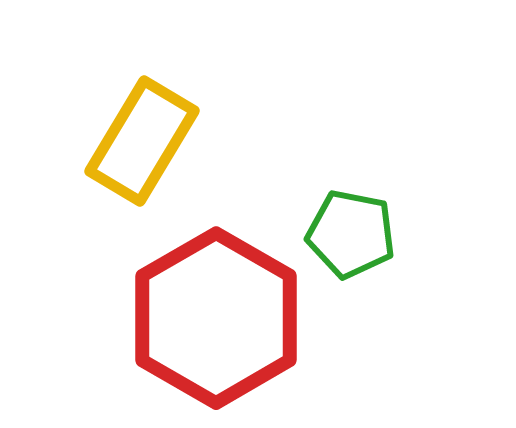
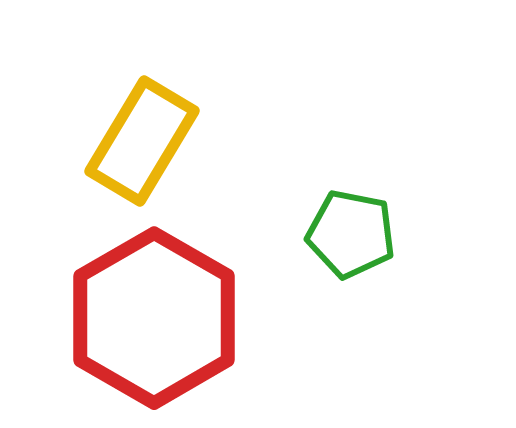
red hexagon: moved 62 px left
